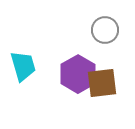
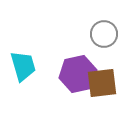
gray circle: moved 1 px left, 4 px down
purple hexagon: rotated 18 degrees clockwise
